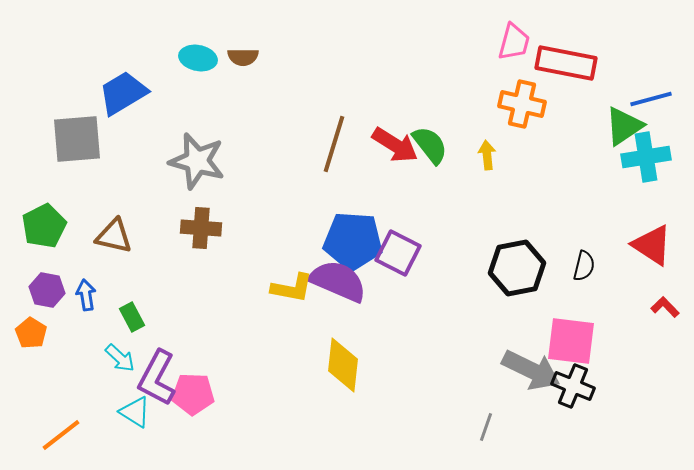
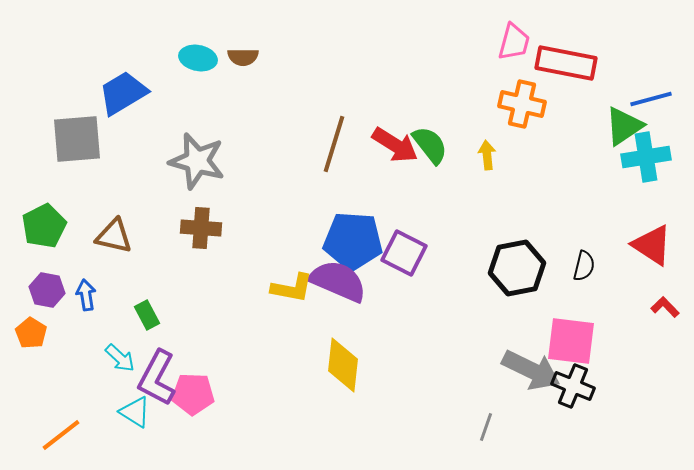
purple square: moved 6 px right
green rectangle: moved 15 px right, 2 px up
